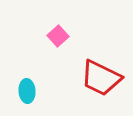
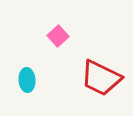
cyan ellipse: moved 11 px up
